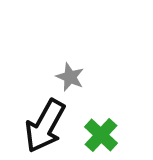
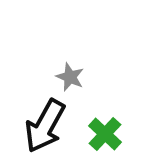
green cross: moved 4 px right, 1 px up
